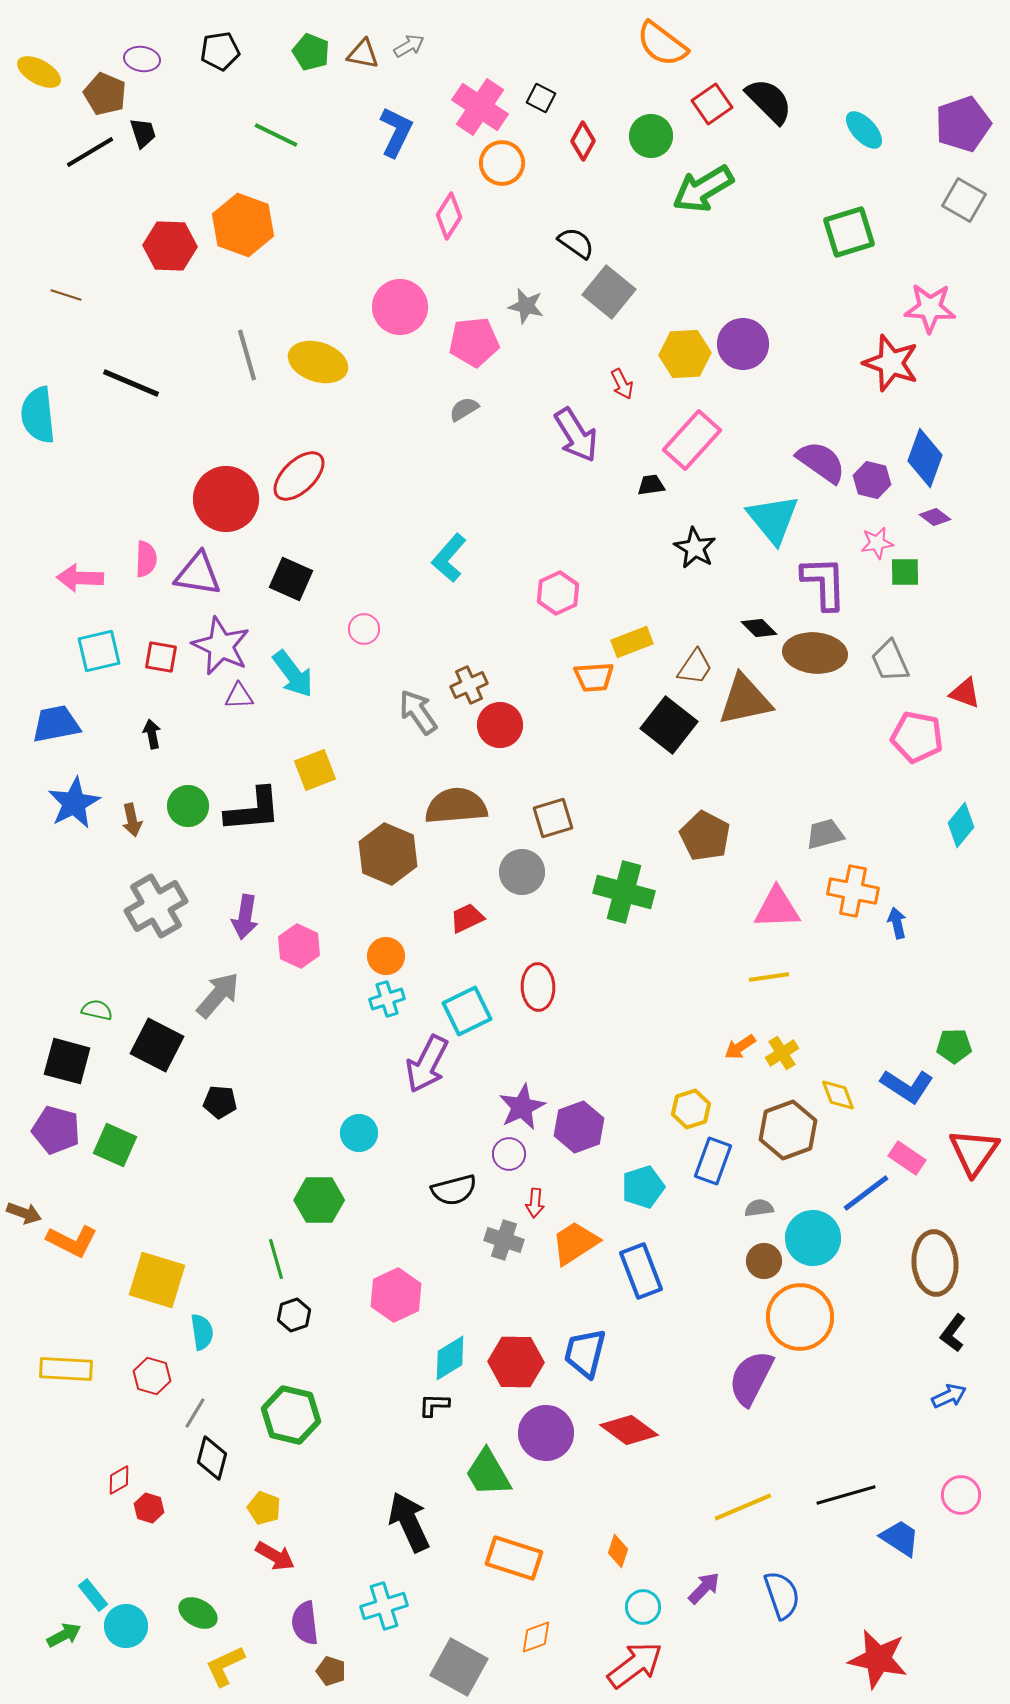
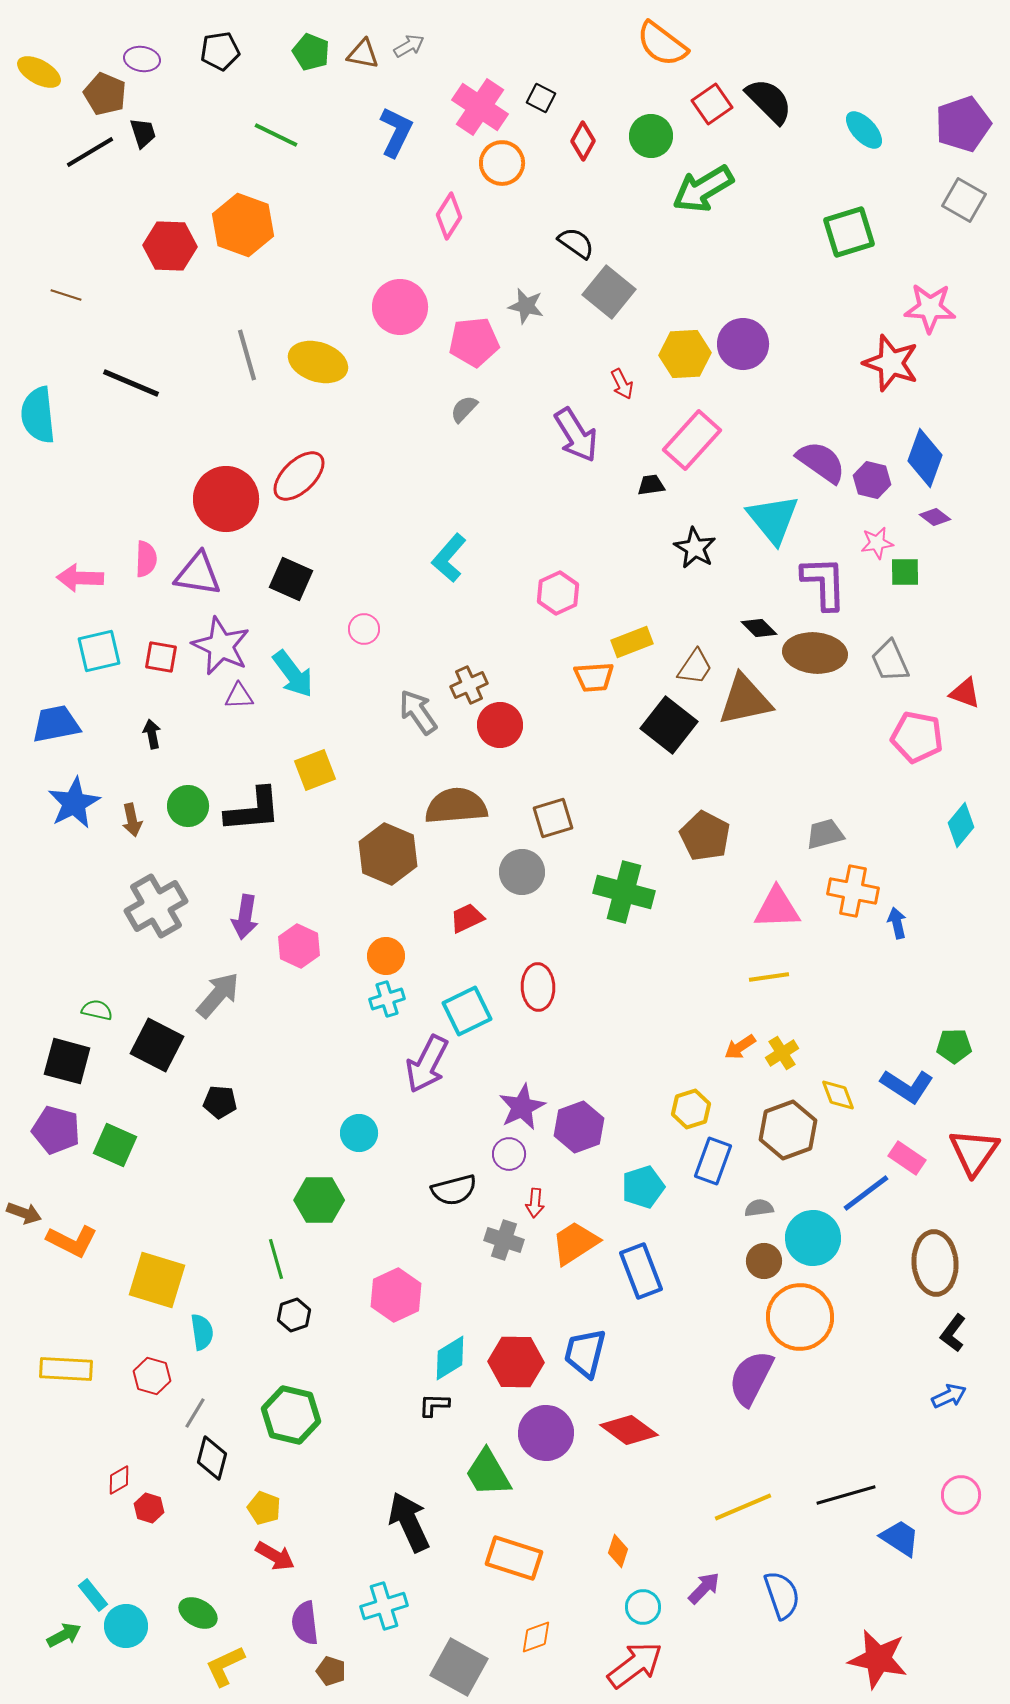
gray semicircle at (464, 409): rotated 16 degrees counterclockwise
